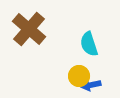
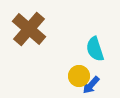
cyan semicircle: moved 6 px right, 5 px down
blue arrow: rotated 36 degrees counterclockwise
